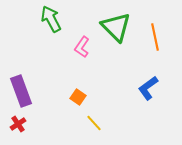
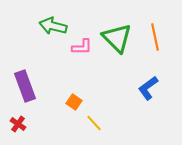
green arrow: moved 2 px right, 7 px down; rotated 48 degrees counterclockwise
green triangle: moved 1 px right, 11 px down
pink L-shape: rotated 125 degrees counterclockwise
purple rectangle: moved 4 px right, 5 px up
orange square: moved 4 px left, 5 px down
red cross: rotated 21 degrees counterclockwise
